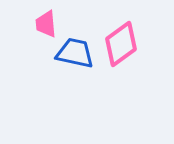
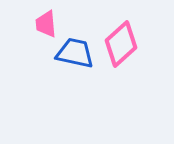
pink diamond: rotated 6 degrees counterclockwise
